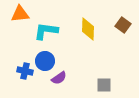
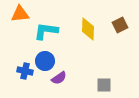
brown square: moved 3 px left; rotated 28 degrees clockwise
